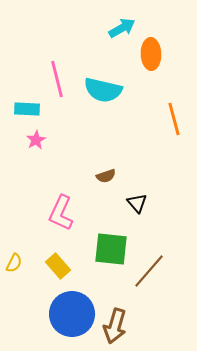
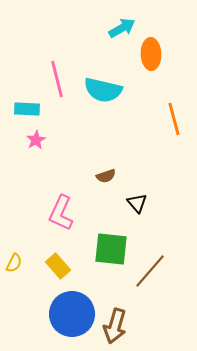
brown line: moved 1 px right
